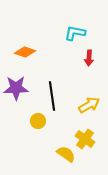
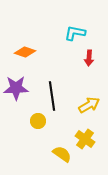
yellow semicircle: moved 4 px left
